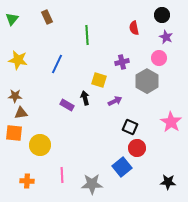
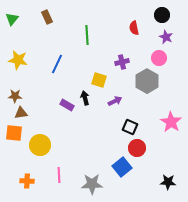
pink line: moved 3 px left
